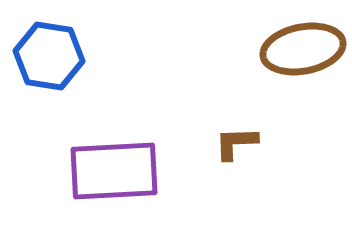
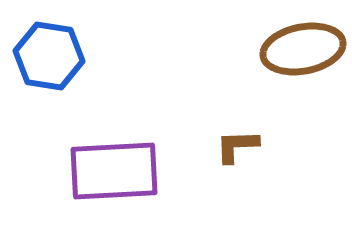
brown L-shape: moved 1 px right, 3 px down
